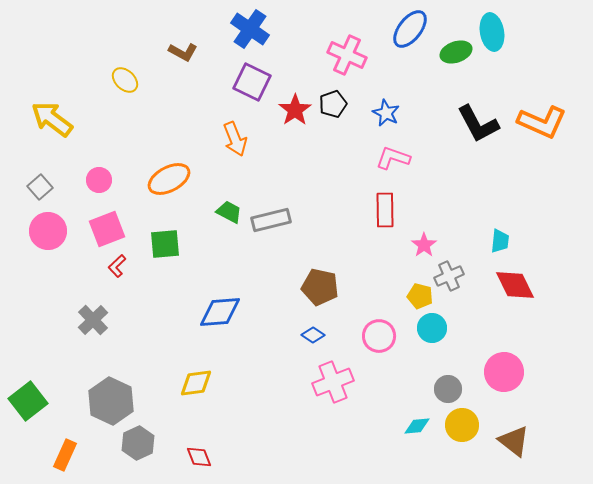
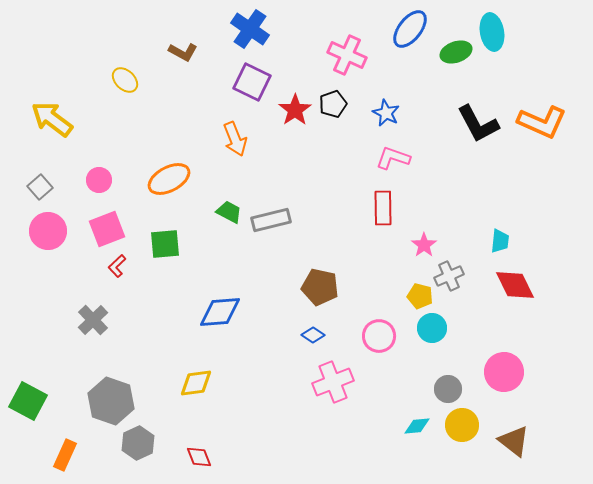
red rectangle at (385, 210): moved 2 px left, 2 px up
green square at (28, 401): rotated 24 degrees counterclockwise
gray hexagon at (111, 401): rotated 6 degrees counterclockwise
